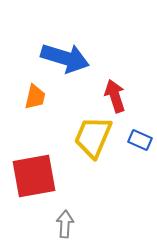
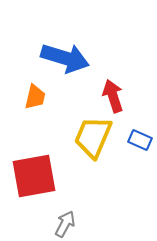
red arrow: moved 2 px left
gray arrow: rotated 24 degrees clockwise
